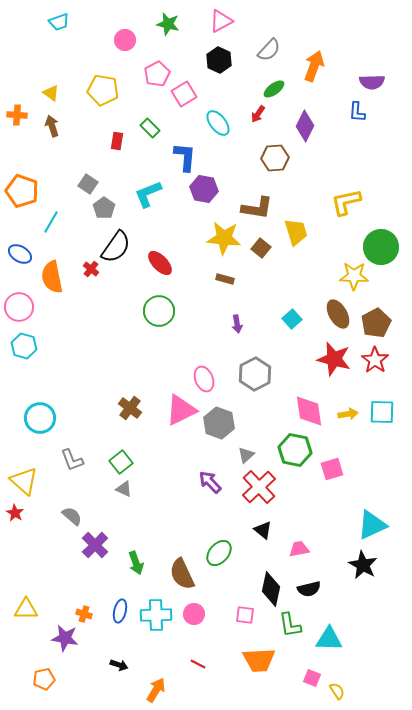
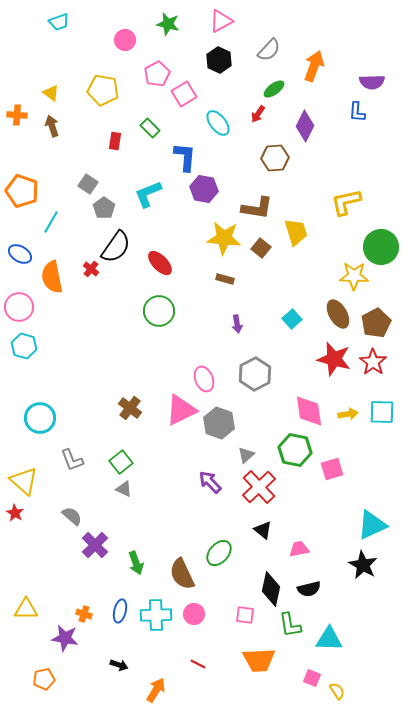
red rectangle at (117, 141): moved 2 px left
red star at (375, 360): moved 2 px left, 2 px down
